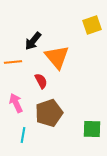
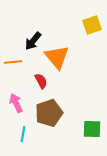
cyan line: moved 1 px up
